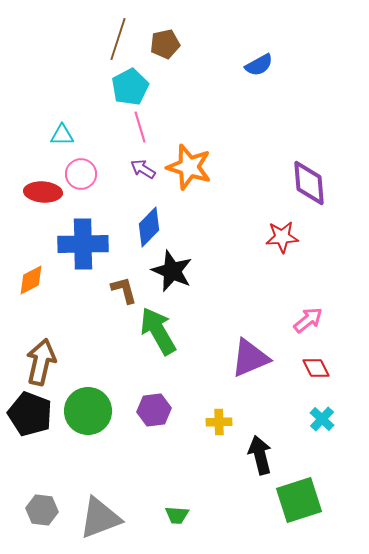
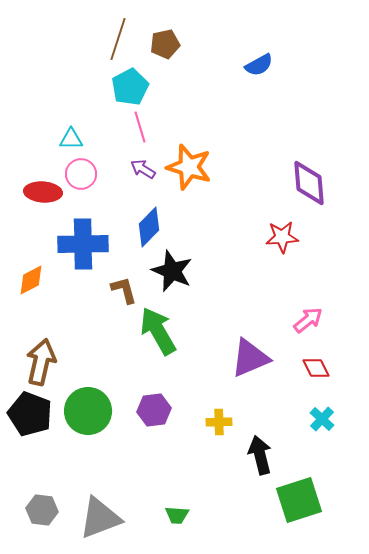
cyan triangle: moved 9 px right, 4 px down
